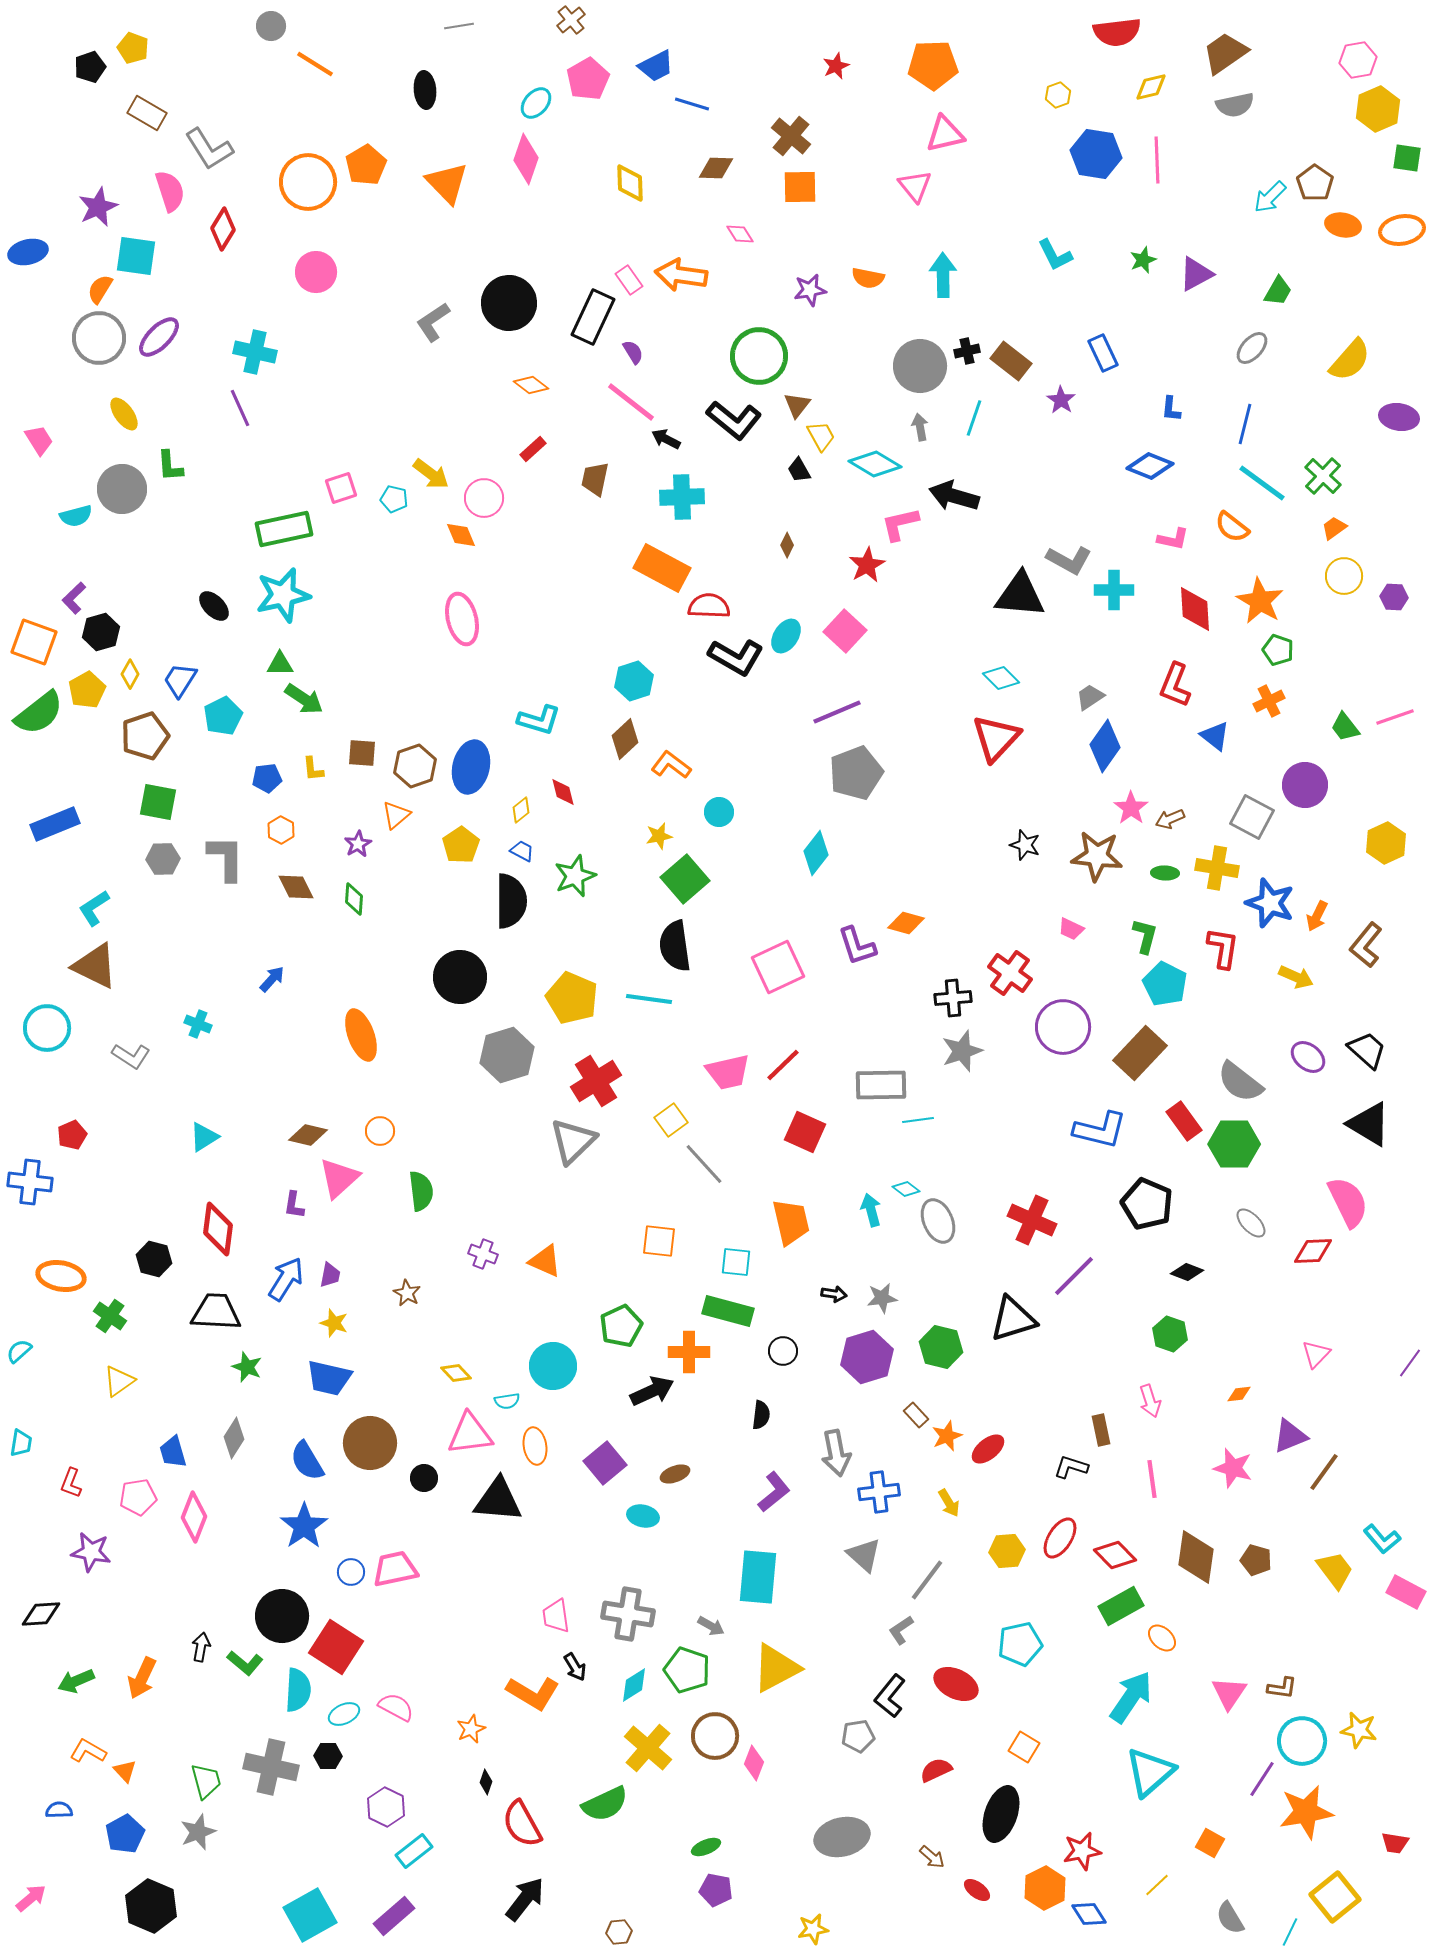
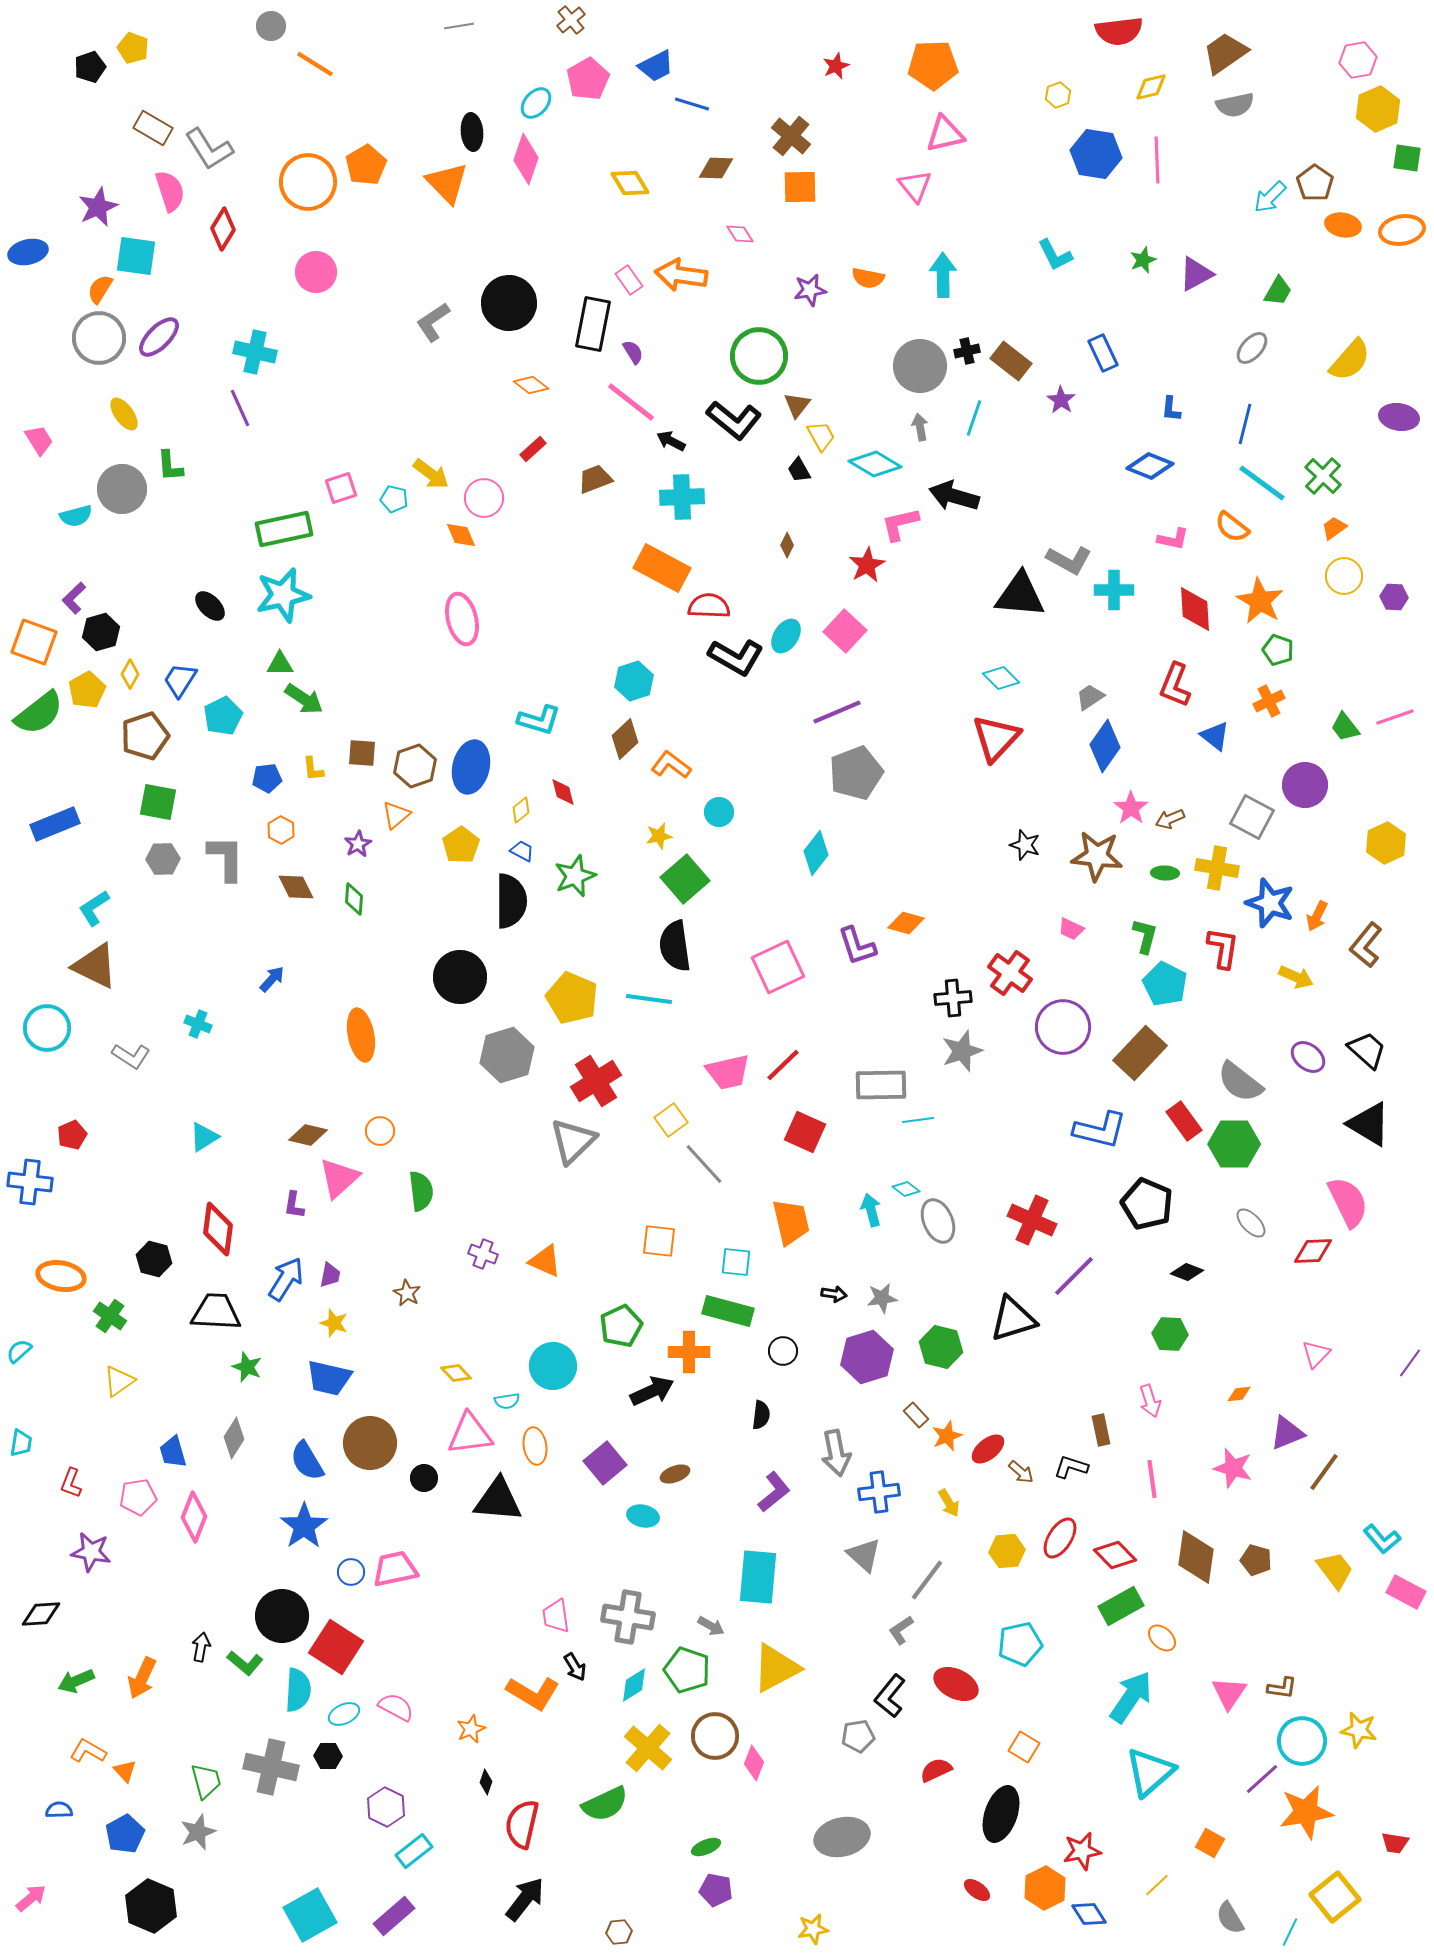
red semicircle at (1117, 32): moved 2 px right, 1 px up
black ellipse at (425, 90): moved 47 px right, 42 px down
brown rectangle at (147, 113): moved 6 px right, 15 px down
yellow diamond at (630, 183): rotated 30 degrees counterclockwise
black rectangle at (593, 317): moved 7 px down; rotated 14 degrees counterclockwise
black arrow at (666, 439): moved 5 px right, 2 px down
brown trapezoid at (595, 479): rotated 57 degrees clockwise
black ellipse at (214, 606): moved 4 px left
orange ellipse at (361, 1035): rotated 9 degrees clockwise
green hexagon at (1170, 1334): rotated 16 degrees counterclockwise
purple triangle at (1290, 1436): moved 3 px left, 3 px up
gray cross at (628, 1614): moved 3 px down
purple line at (1262, 1779): rotated 15 degrees clockwise
red semicircle at (522, 1824): rotated 42 degrees clockwise
brown arrow at (932, 1857): moved 89 px right, 385 px up
